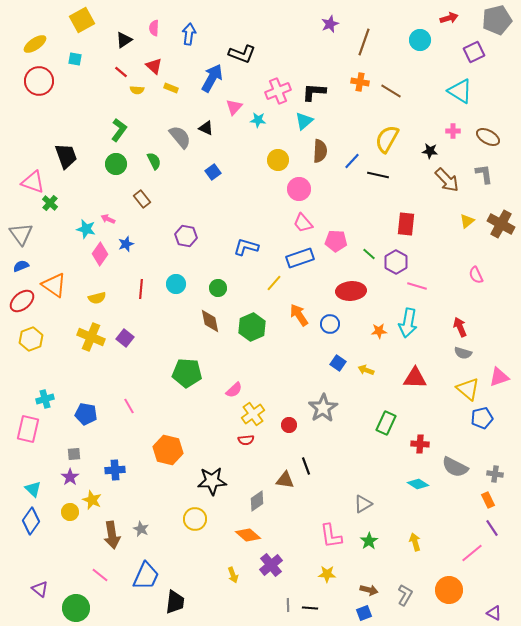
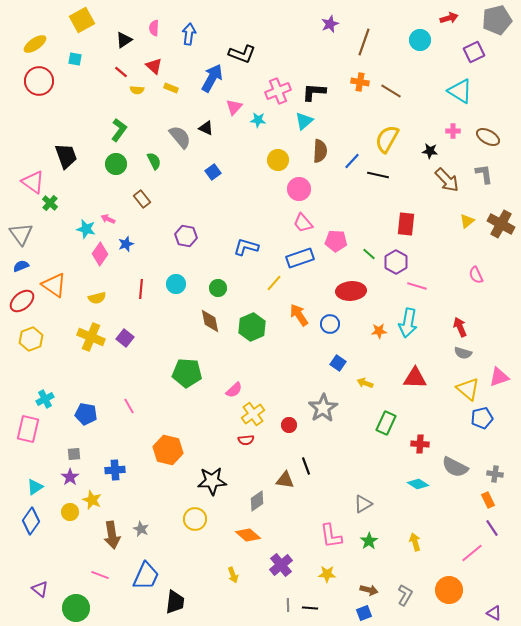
pink triangle at (33, 182): rotated 15 degrees clockwise
yellow arrow at (366, 370): moved 1 px left, 13 px down
cyan cross at (45, 399): rotated 12 degrees counterclockwise
cyan triangle at (33, 489): moved 2 px right, 2 px up; rotated 42 degrees clockwise
purple cross at (271, 565): moved 10 px right
pink line at (100, 575): rotated 18 degrees counterclockwise
